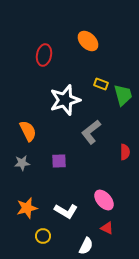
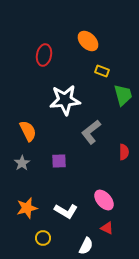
yellow rectangle: moved 1 px right, 13 px up
white star: rotated 12 degrees clockwise
red semicircle: moved 1 px left
gray star: rotated 28 degrees counterclockwise
yellow circle: moved 2 px down
